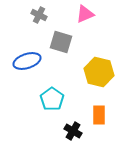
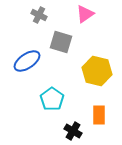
pink triangle: rotated 12 degrees counterclockwise
blue ellipse: rotated 16 degrees counterclockwise
yellow hexagon: moved 2 px left, 1 px up
